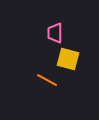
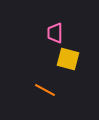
orange line: moved 2 px left, 10 px down
